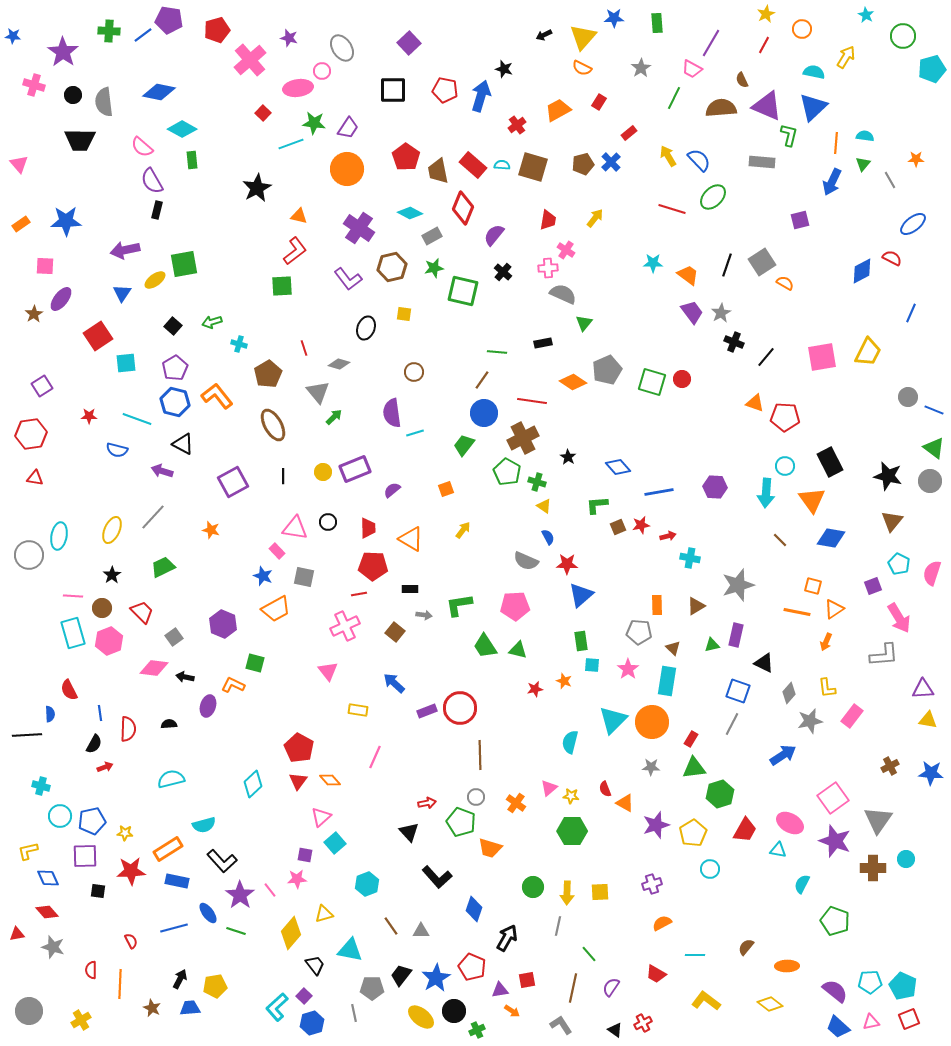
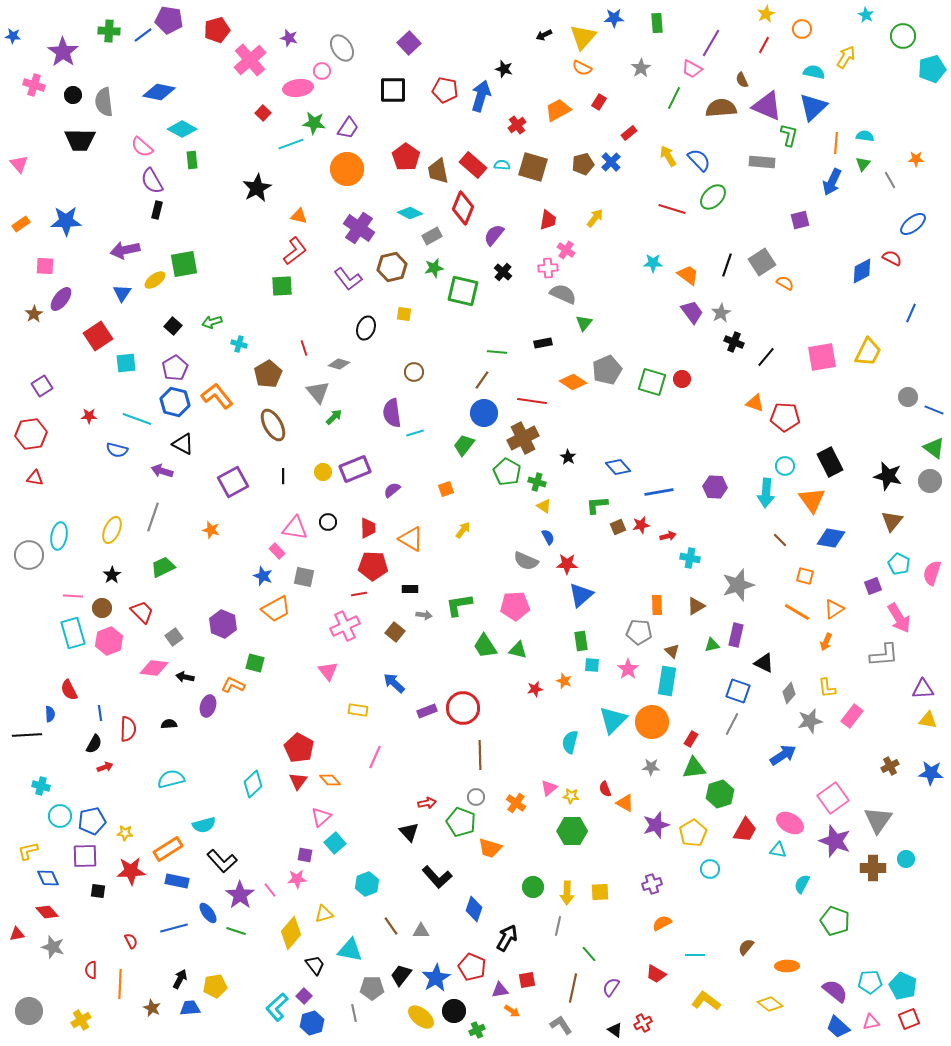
gray line at (153, 517): rotated 24 degrees counterclockwise
orange square at (813, 586): moved 8 px left, 10 px up
orange line at (797, 612): rotated 20 degrees clockwise
brown triangle at (673, 648): moved 1 px left, 3 px down
red circle at (460, 708): moved 3 px right
